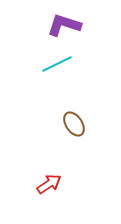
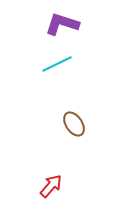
purple L-shape: moved 2 px left, 1 px up
red arrow: moved 2 px right, 2 px down; rotated 15 degrees counterclockwise
